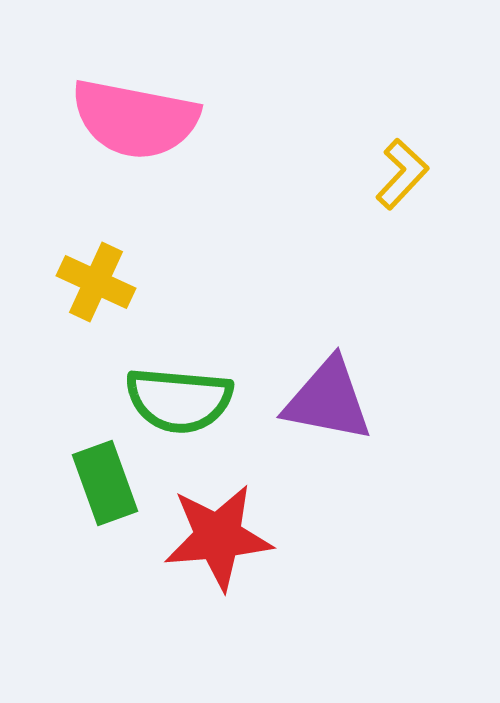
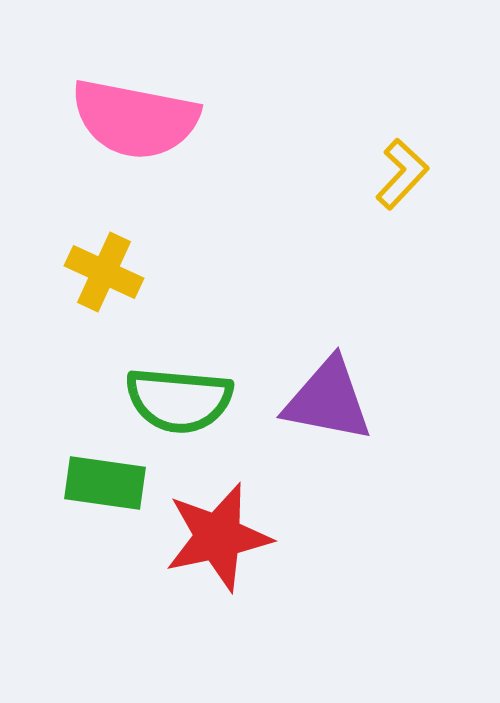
yellow cross: moved 8 px right, 10 px up
green rectangle: rotated 62 degrees counterclockwise
red star: rotated 7 degrees counterclockwise
